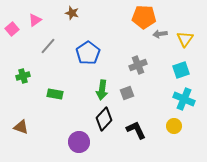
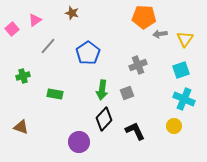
black L-shape: moved 1 px left, 1 px down
